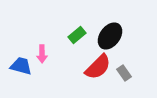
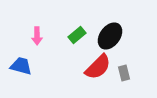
pink arrow: moved 5 px left, 18 px up
gray rectangle: rotated 21 degrees clockwise
